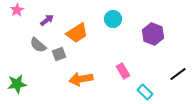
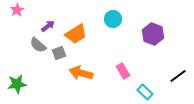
purple arrow: moved 1 px right, 6 px down
orange trapezoid: moved 1 px left, 1 px down
gray square: moved 1 px up
black line: moved 2 px down
orange arrow: moved 6 px up; rotated 25 degrees clockwise
